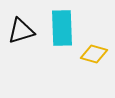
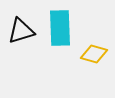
cyan rectangle: moved 2 px left
